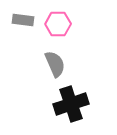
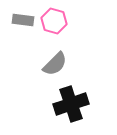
pink hexagon: moved 4 px left, 3 px up; rotated 15 degrees clockwise
gray semicircle: rotated 68 degrees clockwise
